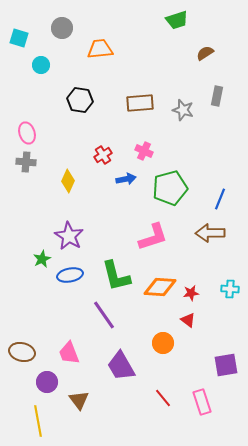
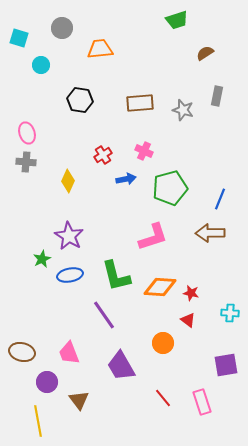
cyan cross: moved 24 px down
red star: rotated 21 degrees clockwise
